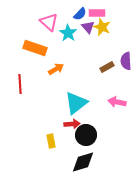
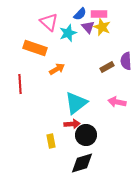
pink rectangle: moved 2 px right, 1 px down
cyan star: rotated 18 degrees clockwise
orange arrow: moved 1 px right
black diamond: moved 1 px left, 1 px down
